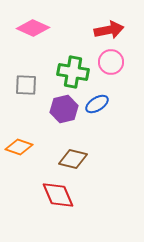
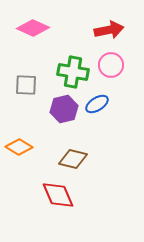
pink circle: moved 3 px down
orange diamond: rotated 12 degrees clockwise
